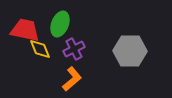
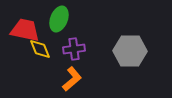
green ellipse: moved 1 px left, 5 px up
purple cross: rotated 20 degrees clockwise
